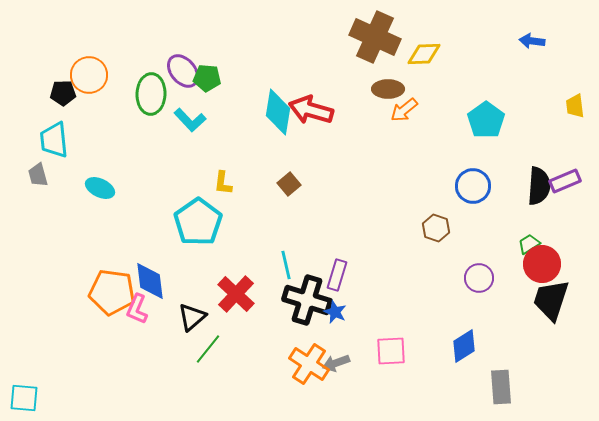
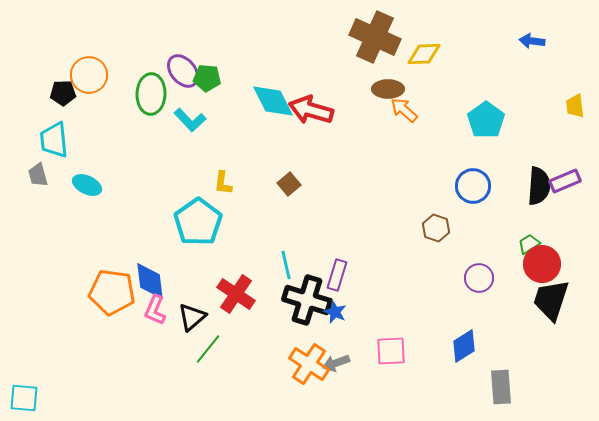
orange arrow at (404, 110): rotated 80 degrees clockwise
cyan diamond at (278, 112): moved 5 px left, 11 px up; rotated 36 degrees counterclockwise
cyan ellipse at (100, 188): moved 13 px left, 3 px up
red cross at (236, 294): rotated 9 degrees counterclockwise
pink L-shape at (137, 309): moved 18 px right, 1 px down
